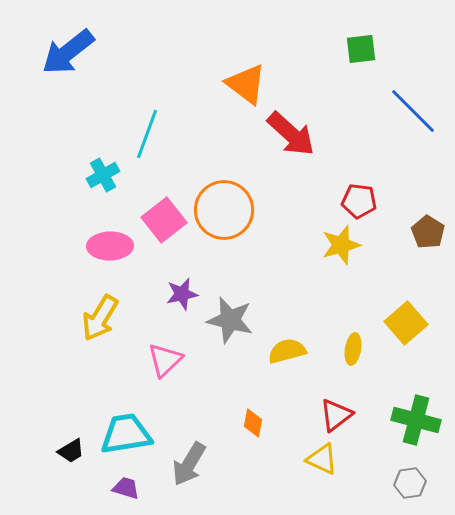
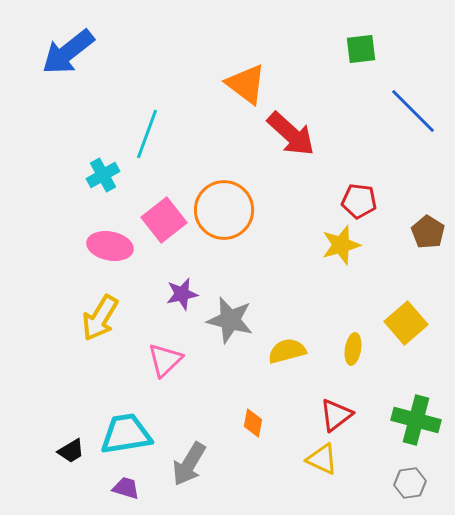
pink ellipse: rotated 12 degrees clockwise
